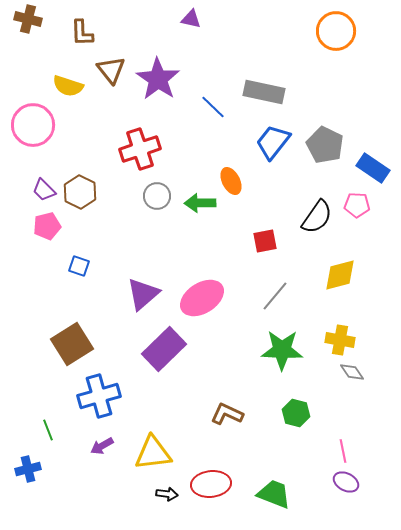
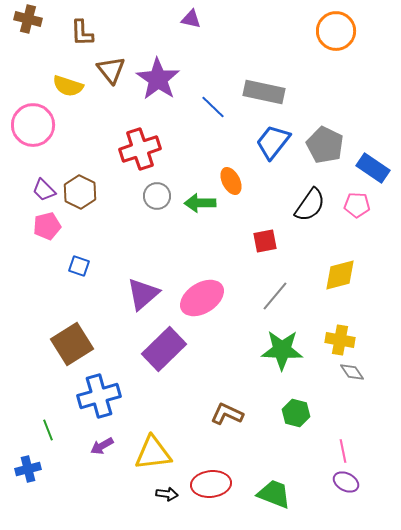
black semicircle at (317, 217): moved 7 px left, 12 px up
